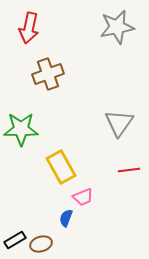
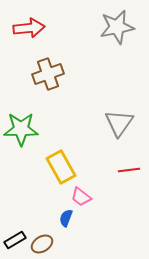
red arrow: rotated 108 degrees counterclockwise
pink trapezoid: moved 2 px left; rotated 60 degrees clockwise
brown ellipse: moved 1 px right; rotated 15 degrees counterclockwise
